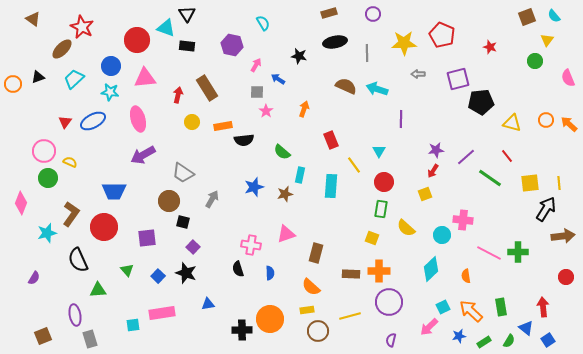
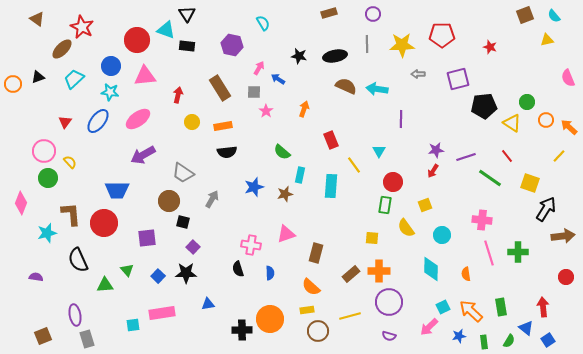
brown square at (527, 17): moved 2 px left, 2 px up
brown triangle at (33, 19): moved 4 px right
cyan triangle at (166, 28): moved 2 px down
red pentagon at (442, 35): rotated 25 degrees counterclockwise
yellow triangle at (547, 40): rotated 40 degrees clockwise
black ellipse at (335, 42): moved 14 px down
yellow star at (404, 43): moved 2 px left, 2 px down
gray line at (367, 53): moved 9 px up
green circle at (535, 61): moved 8 px left, 41 px down
pink arrow at (256, 65): moved 3 px right, 3 px down
pink triangle at (145, 78): moved 2 px up
brown rectangle at (207, 88): moved 13 px right
cyan arrow at (377, 89): rotated 10 degrees counterclockwise
gray square at (257, 92): moved 3 px left
black pentagon at (481, 102): moved 3 px right, 4 px down
pink ellipse at (138, 119): rotated 70 degrees clockwise
blue ellipse at (93, 121): moved 5 px right; rotated 25 degrees counterclockwise
yellow triangle at (512, 123): rotated 18 degrees clockwise
orange arrow at (569, 124): moved 3 px down
black semicircle at (244, 140): moved 17 px left, 12 px down
purple line at (466, 157): rotated 24 degrees clockwise
yellow semicircle at (70, 162): rotated 24 degrees clockwise
red circle at (384, 182): moved 9 px right
yellow square at (530, 183): rotated 24 degrees clockwise
yellow line at (559, 183): moved 27 px up; rotated 48 degrees clockwise
blue trapezoid at (114, 191): moved 3 px right, 1 px up
yellow square at (425, 194): moved 11 px down
green rectangle at (381, 209): moved 4 px right, 4 px up
brown L-shape at (71, 214): rotated 40 degrees counterclockwise
pink cross at (463, 220): moved 19 px right
red circle at (104, 227): moved 4 px up
yellow semicircle at (406, 228): rotated 12 degrees clockwise
yellow square at (372, 238): rotated 16 degrees counterclockwise
pink line at (489, 253): rotated 45 degrees clockwise
cyan diamond at (431, 269): rotated 45 degrees counterclockwise
black star at (186, 273): rotated 20 degrees counterclockwise
brown rectangle at (351, 274): rotated 42 degrees counterclockwise
orange semicircle at (466, 276): moved 2 px up
purple semicircle at (34, 278): moved 2 px right, 1 px up; rotated 112 degrees counterclockwise
green triangle at (98, 290): moved 7 px right, 5 px up
gray rectangle at (90, 339): moved 3 px left
purple semicircle at (391, 340): moved 2 px left, 4 px up; rotated 88 degrees counterclockwise
green rectangle at (484, 342): rotated 64 degrees counterclockwise
